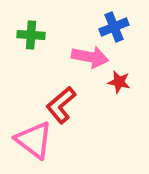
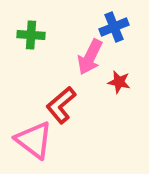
pink arrow: rotated 105 degrees clockwise
